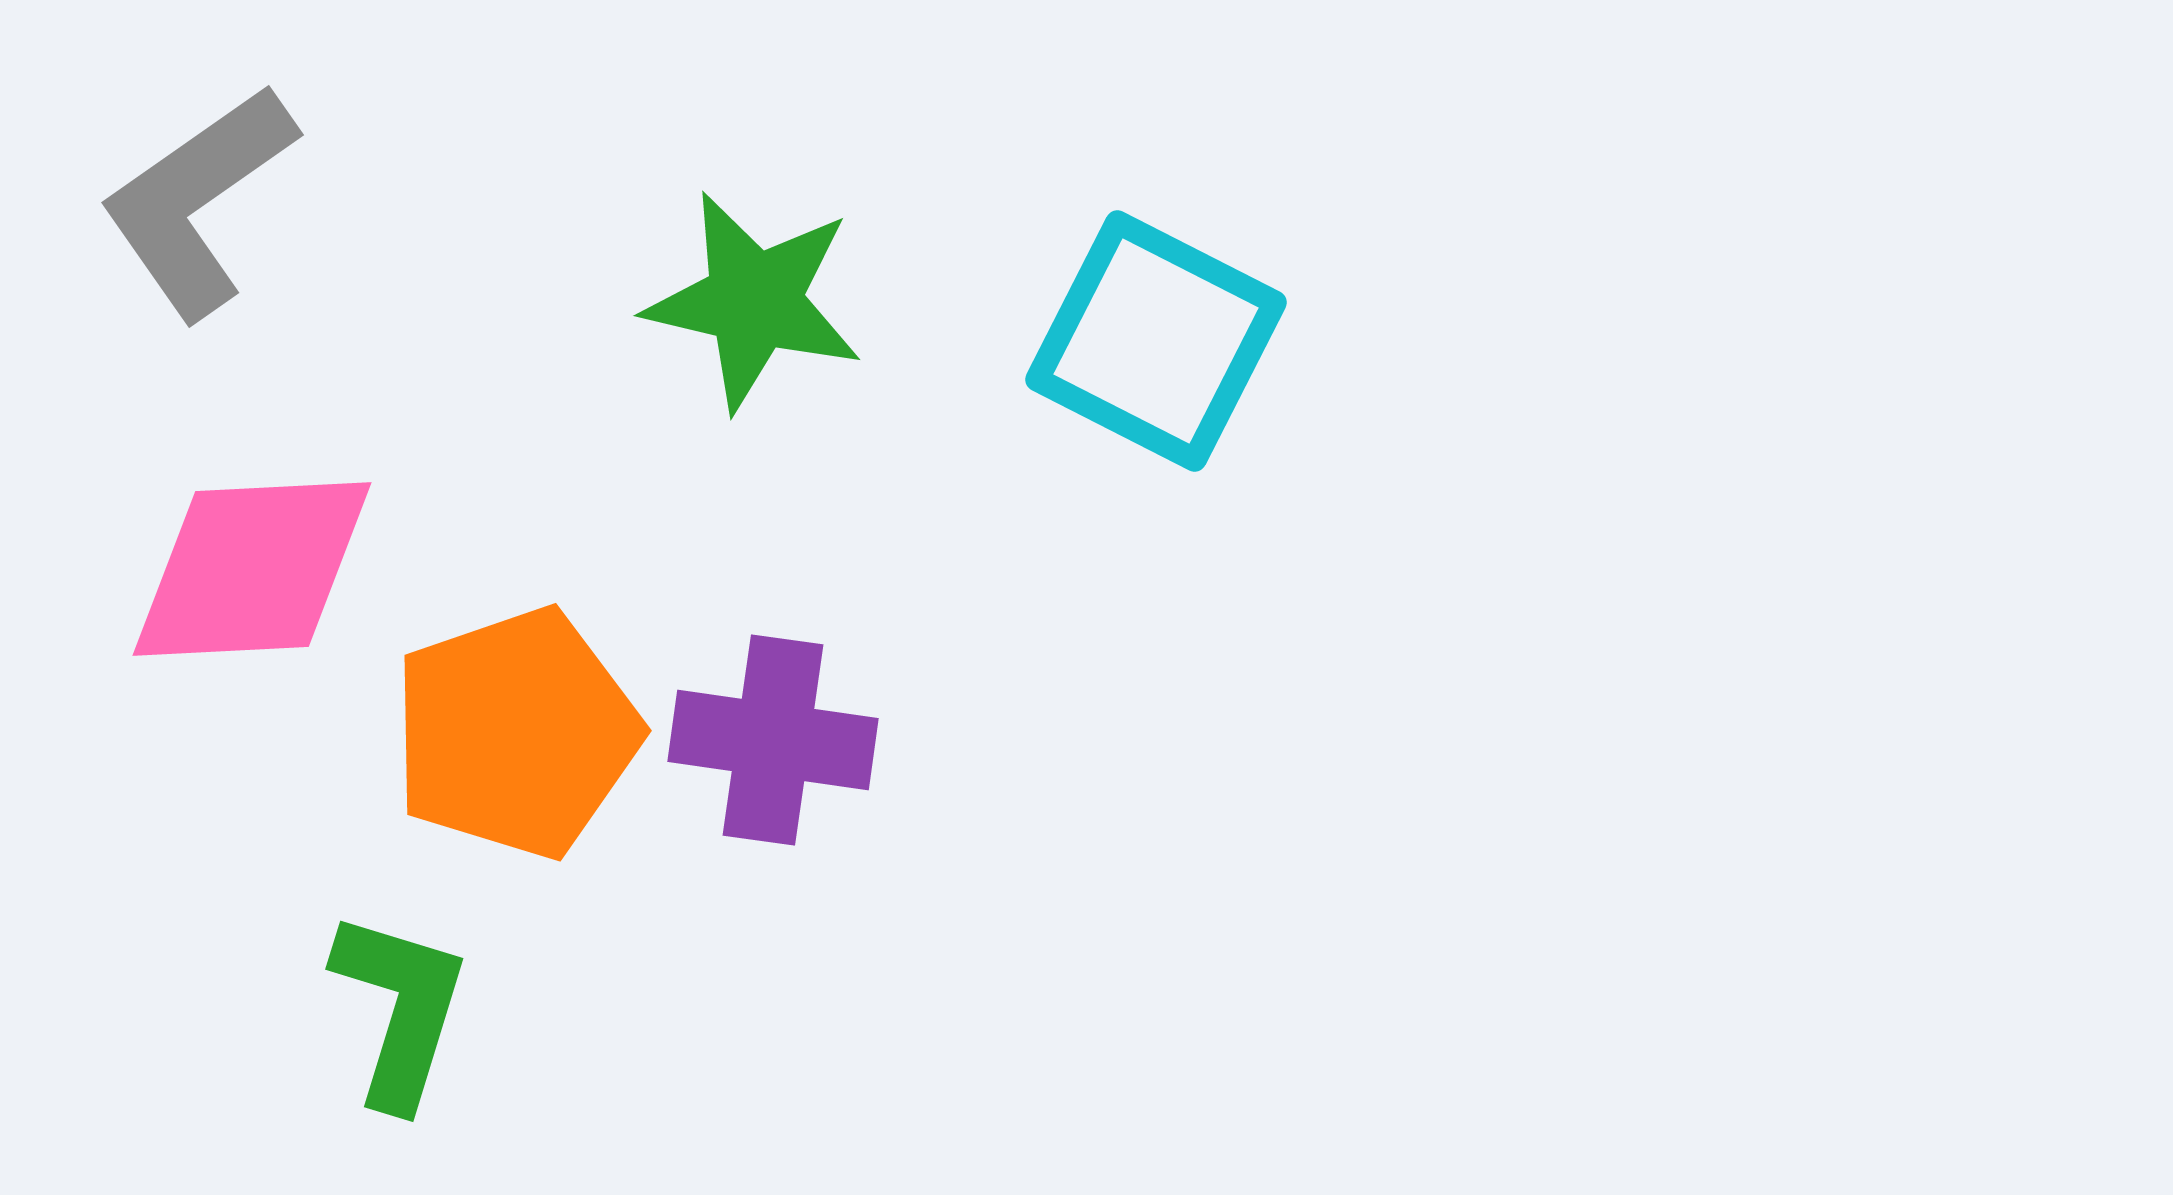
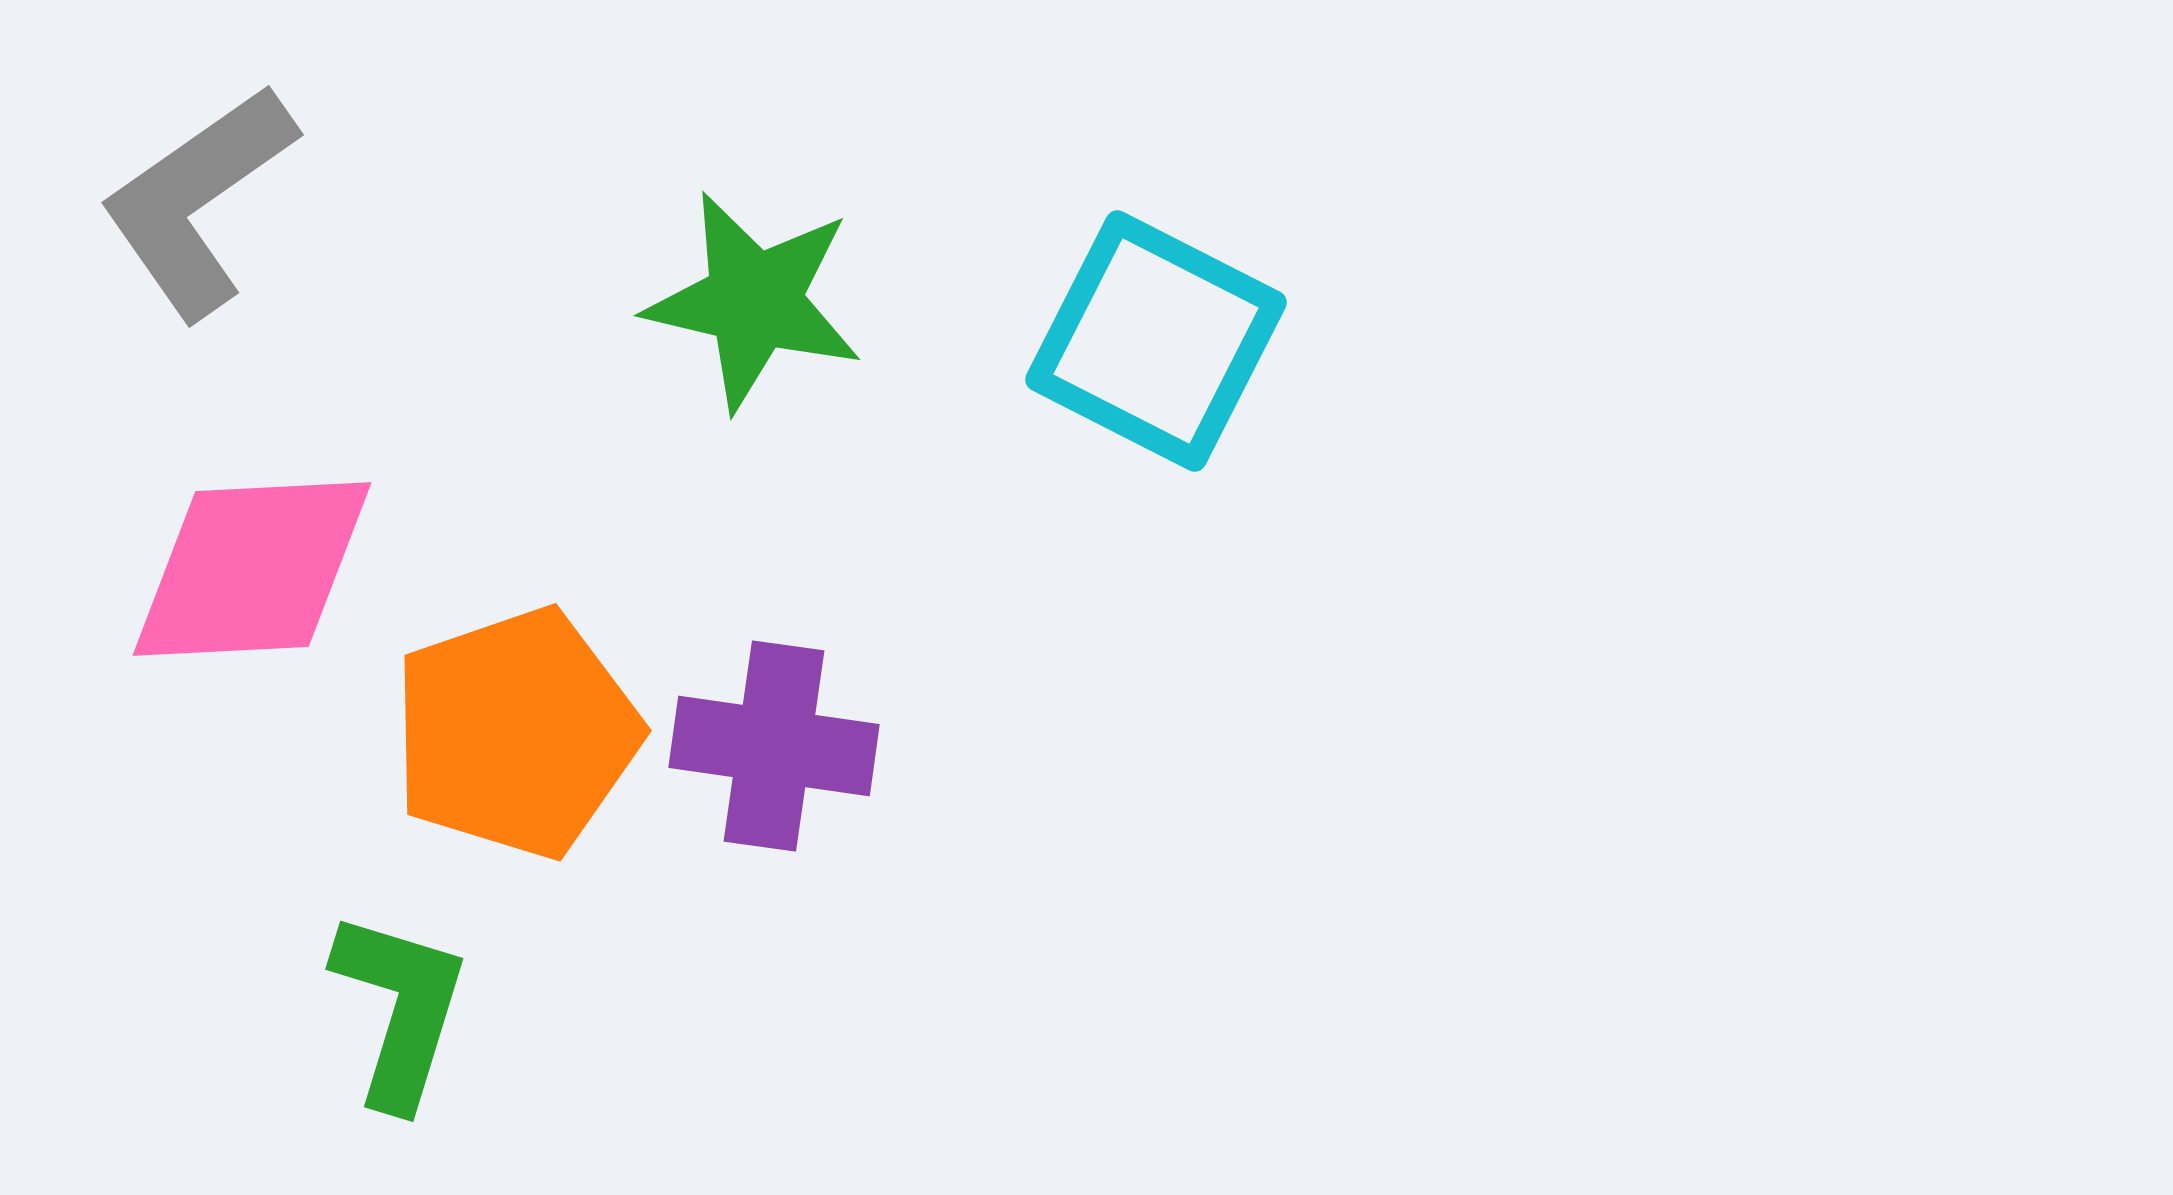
purple cross: moved 1 px right, 6 px down
